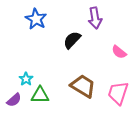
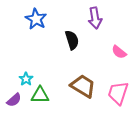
black semicircle: rotated 120 degrees clockwise
